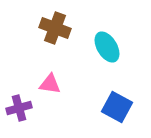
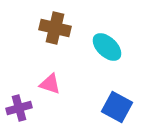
brown cross: rotated 8 degrees counterclockwise
cyan ellipse: rotated 16 degrees counterclockwise
pink triangle: rotated 10 degrees clockwise
